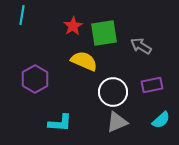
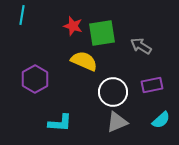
red star: rotated 24 degrees counterclockwise
green square: moved 2 px left
